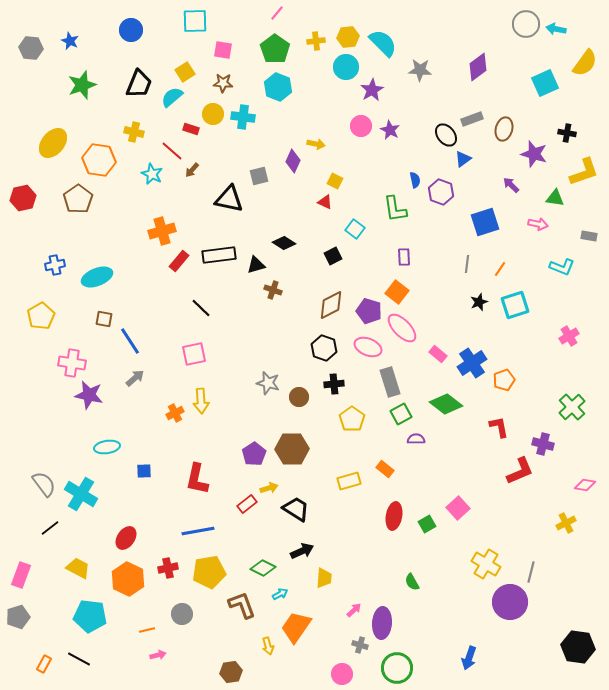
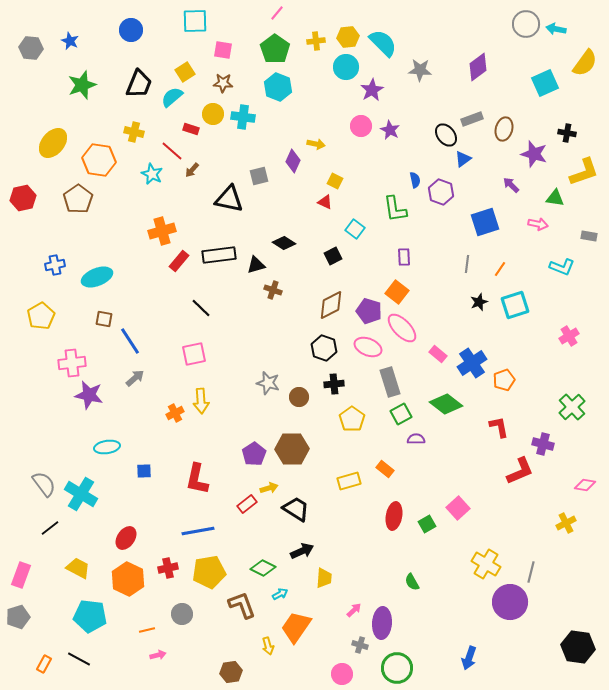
pink cross at (72, 363): rotated 16 degrees counterclockwise
